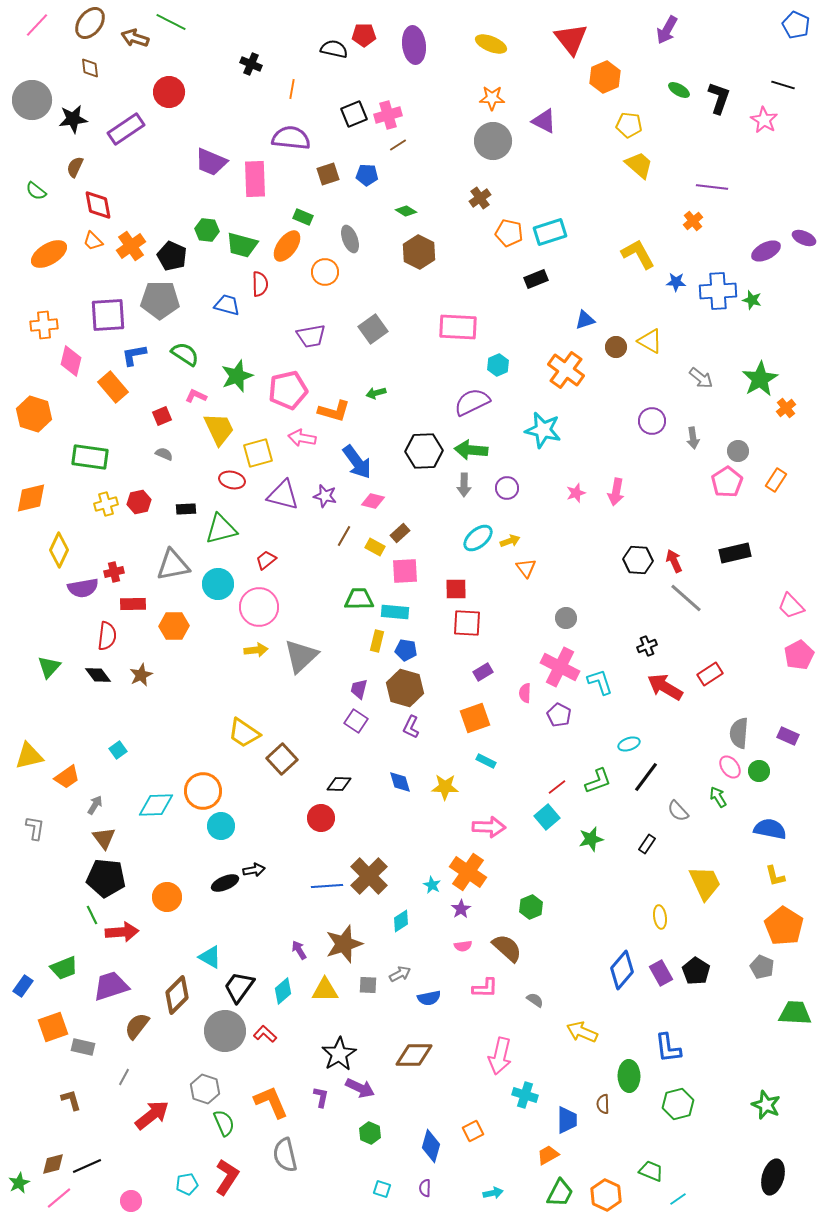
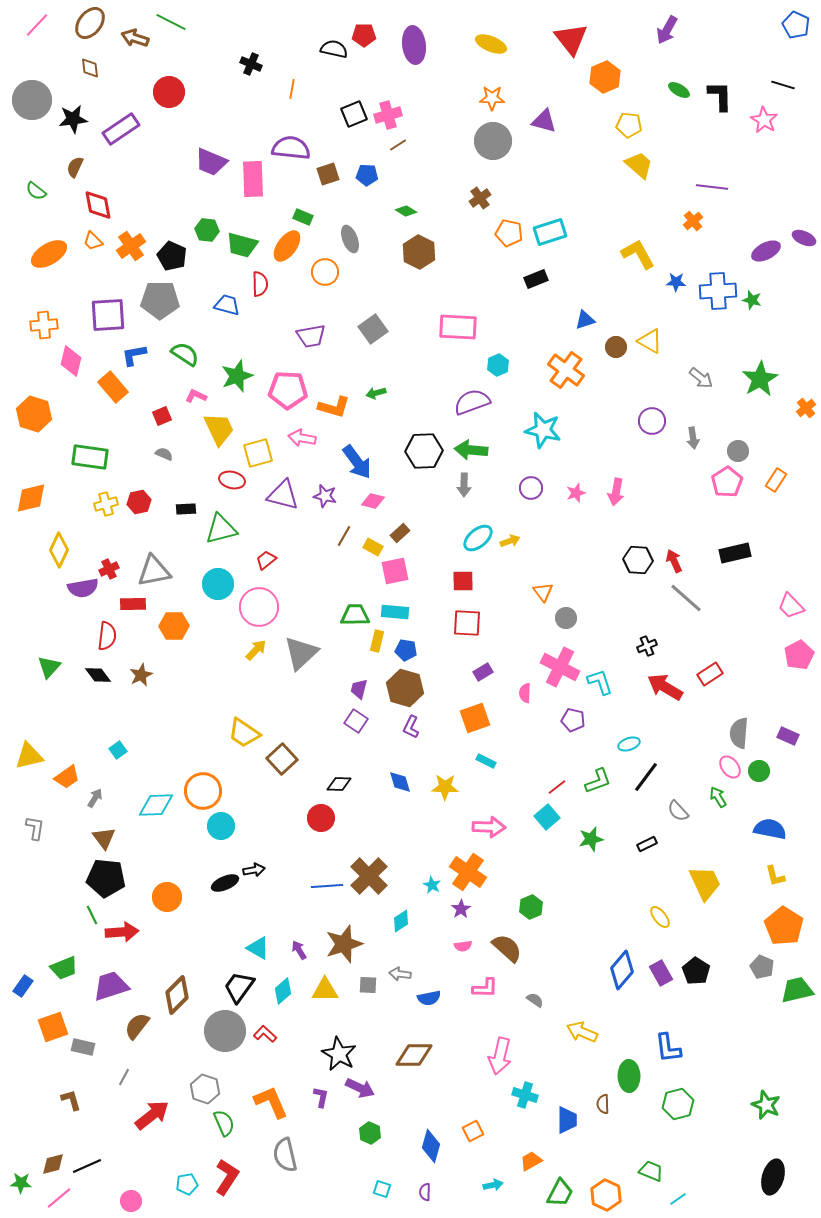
black L-shape at (719, 98): moved 1 px right, 2 px up; rotated 20 degrees counterclockwise
purple triangle at (544, 121): rotated 12 degrees counterclockwise
purple rectangle at (126, 129): moved 5 px left
purple semicircle at (291, 138): moved 10 px down
pink rectangle at (255, 179): moved 2 px left
pink pentagon at (288, 390): rotated 15 degrees clockwise
purple semicircle at (472, 402): rotated 6 degrees clockwise
orange cross at (786, 408): moved 20 px right
orange L-shape at (334, 411): moved 4 px up
purple circle at (507, 488): moved 24 px right
yellow rectangle at (375, 547): moved 2 px left
gray triangle at (173, 565): moved 19 px left, 6 px down
orange triangle at (526, 568): moved 17 px right, 24 px down
pink square at (405, 571): moved 10 px left; rotated 8 degrees counterclockwise
red cross at (114, 572): moved 5 px left, 3 px up; rotated 12 degrees counterclockwise
red square at (456, 589): moved 7 px right, 8 px up
green trapezoid at (359, 599): moved 4 px left, 16 px down
yellow arrow at (256, 650): rotated 40 degrees counterclockwise
gray triangle at (301, 656): moved 3 px up
purple pentagon at (559, 715): moved 14 px right, 5 px down; rotated 15 degrees counterclockwise
gray arrow at (95, 805): moved 7 px up
black rectangle at (647, 844): rotated 30 degrees clockwise
yellow ellipse at (660, 917): rotated 30 degrees counterclockwise
cyan triangle at (210, 957): moved 48 px right, 9 px up
gray arrow at (400, 974): rotated 145 degrees counterclockwise
green trapezoid at (795, 1013): moved 2 px right, 23 px up; rotated 16 degrees counterclockwise
black star at (339, 1054): rotated 12 degrees counterclockwise
orange trapezoid at (548, 1155): moved 17 px left, 6 px down
green star at (19, 1183): moved 2 px right; rotated 30 degrees clockwise
purple semicircle at (425, 1188): moved 4 px down
cyan arrow at (493, 1193): moved 8 px up
